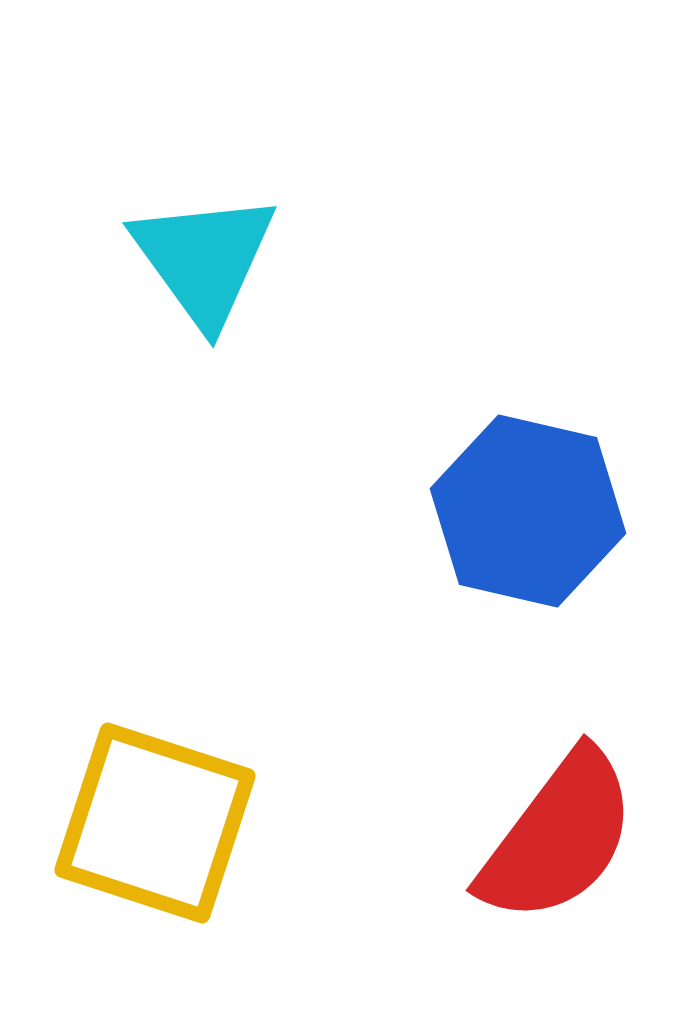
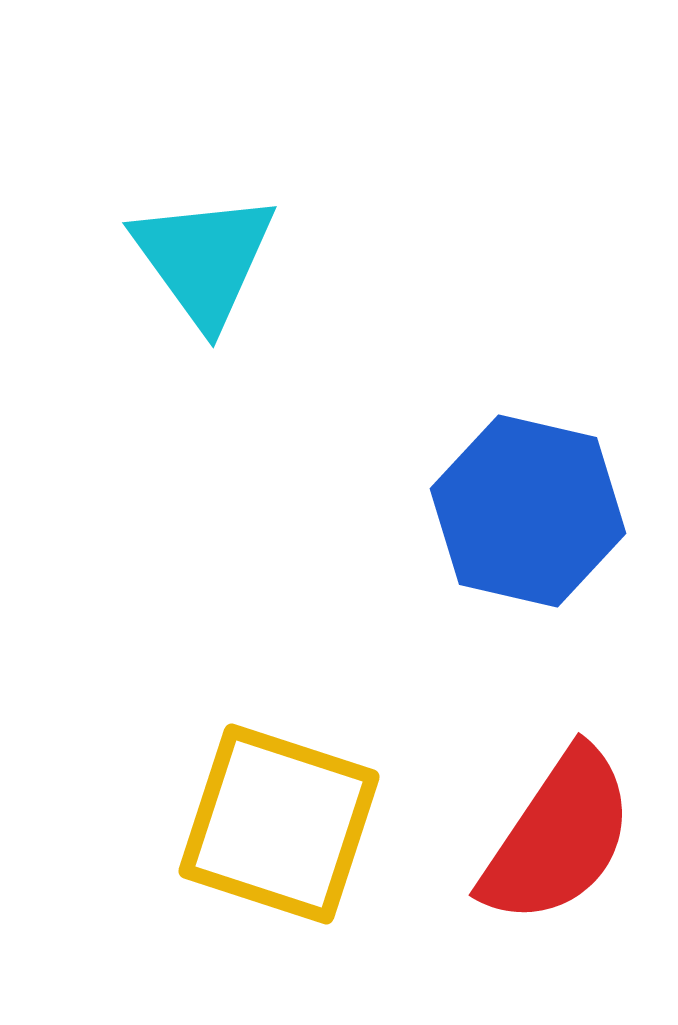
yellow square: moved 124 px right, 1 px down
red semicircle: rotated 3 degrees counterclockwise
